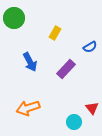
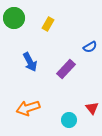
yellow rectangle: moved 7 px left, 9 px up
cyan circle: moved 5 px left, 2 px up
